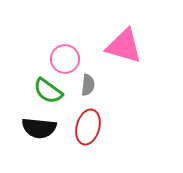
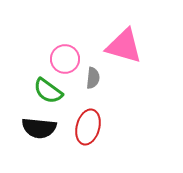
gray semicircle: moved 5 px right, 7 px up
